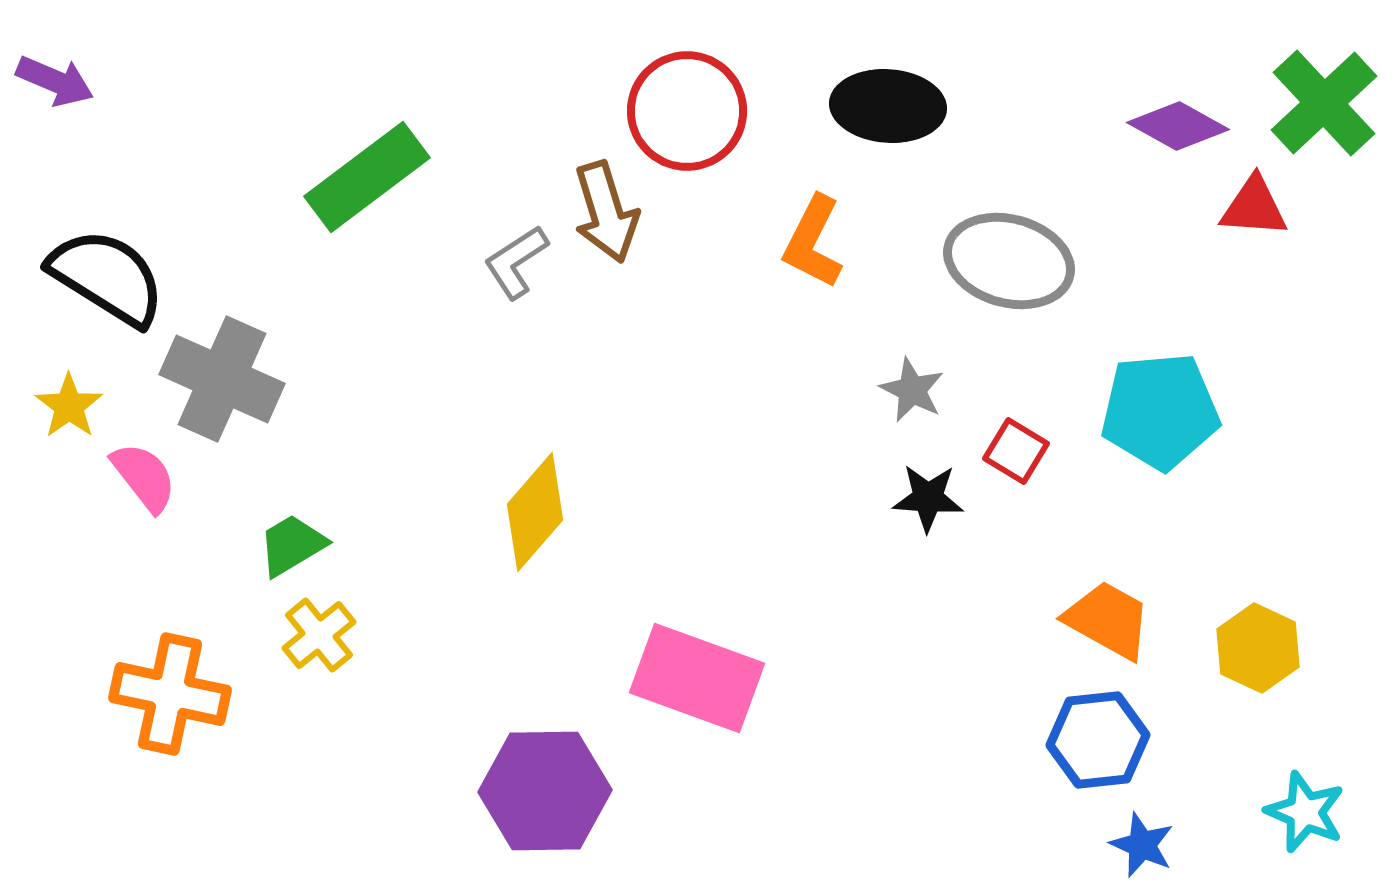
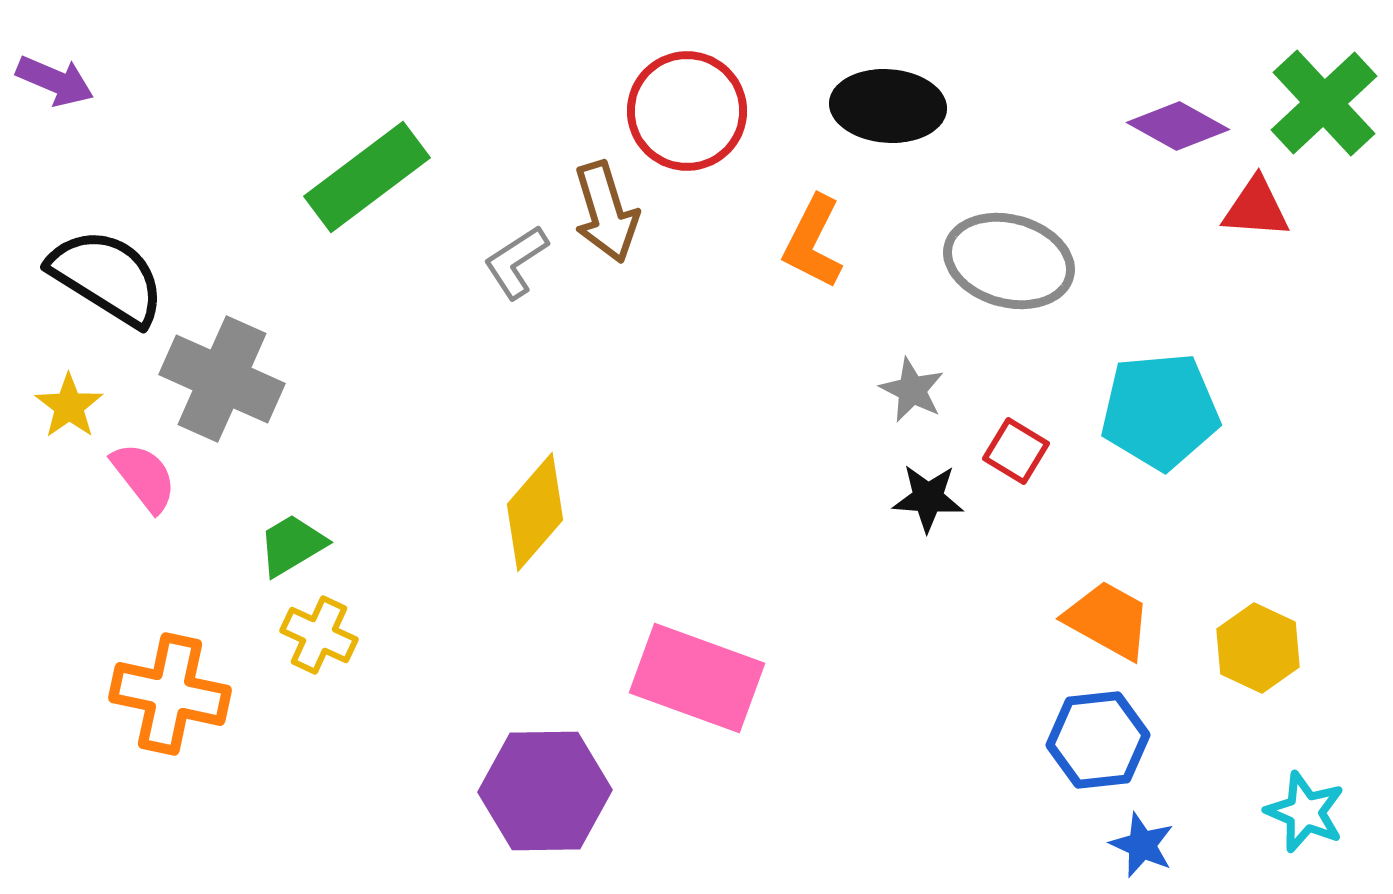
red triangle: moved 2 px right, 1 px down
yellow cross: rotated 26 degrees counterclockwise
